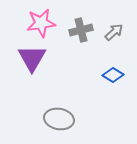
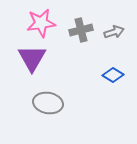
gray arrow: rotated 24 degrees clockwise
gray ellipse: moved 11 px left, 16 px up
